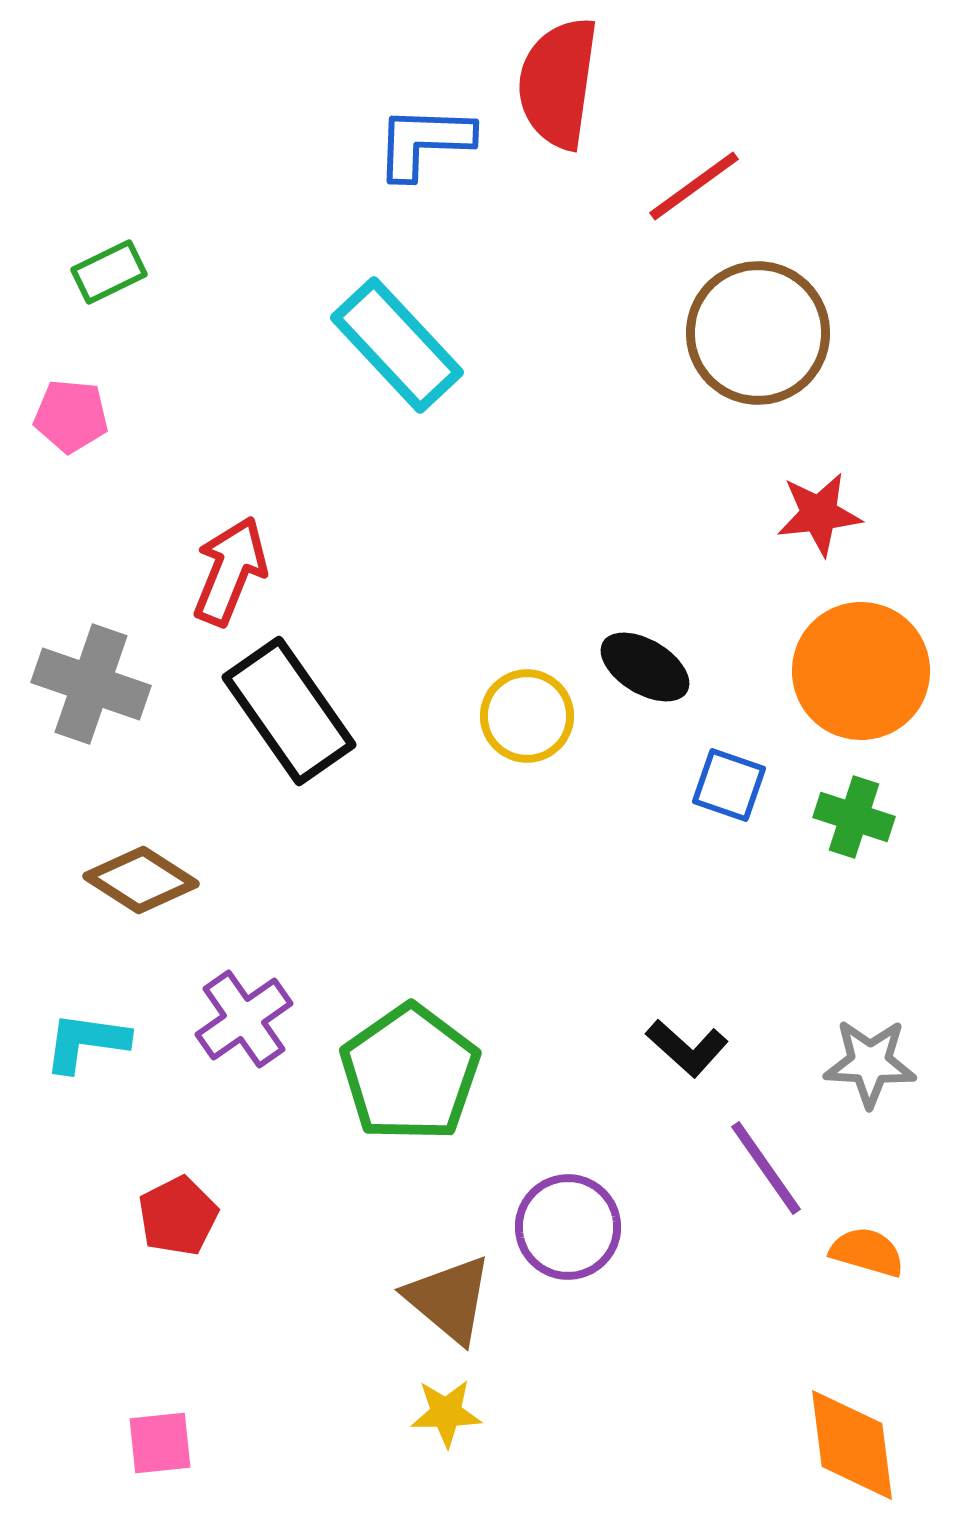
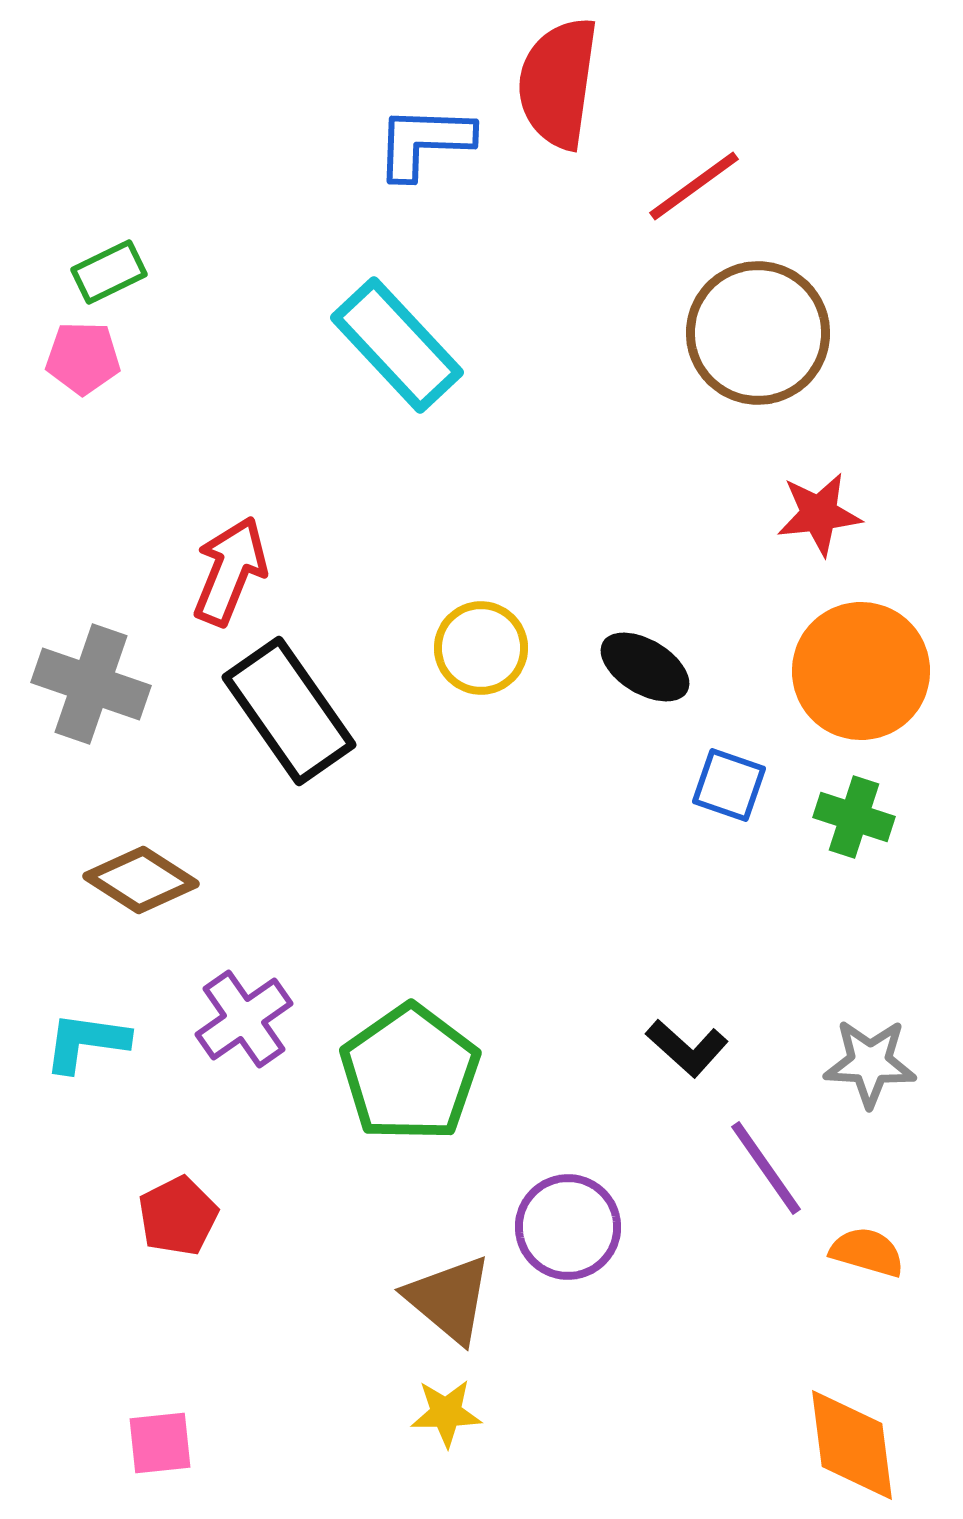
pink pentagon: moved 12 px right, 58 px up; rotated 4 degrees counterclockwise
yellow circle: moved 46 px left, 68 px up
